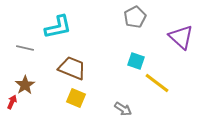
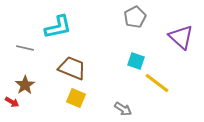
red arrow: rotated 96 degrees clockwise
